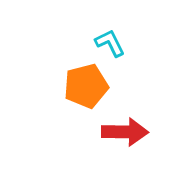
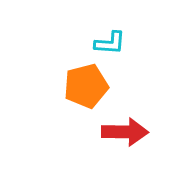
cyan L-shape: rotated 120 degrees clockwise
